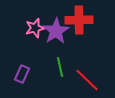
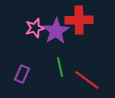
red line: rotated 8 degrees counterclockwise
